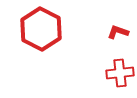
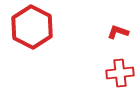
red hexagon: moved 9 px left, 2 px up
